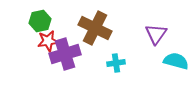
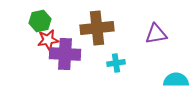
brown cross: moved 2 px right; rotated 32 degrees counterclockwise
purple triangle: rotated 45 degrees clockwise
red star: moved 1 px up
purple cross: rotated 20 degrees clockwise
cyan semicircle: moved 19 px down; rotated 15 degrees counterclockwise
